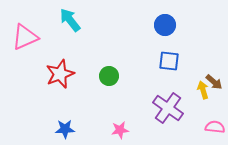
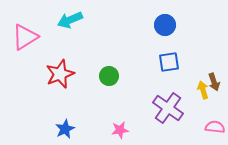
cyan arrow: rotated 75 degrees counterclockwise
pink triangle: rotated 8 degrees counterclockwise
blue square: moved 1 px down; rotated 15 degrees counterclockwise
brown arrow: rotated 30 degrees clockwise
blue star: rotated 24 degrees counterclockwise
